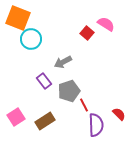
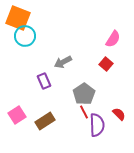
pink semicircle: moved 7 px right, 15 px down; rotated 90 degrees clockwise
red square: moved 19 px right, 31 px down
cyan circle: moved 6 px left, 3 px up
purple rectangle: rotated 14 degrees clockwise
gray pentagon: moved 15 px right, 3 px down; rotated 15 degrees counterclockwise
red line: moved 7 px down
pink square: moved 1 px right, 2 px up
purple semicircle: moved 1 px right
